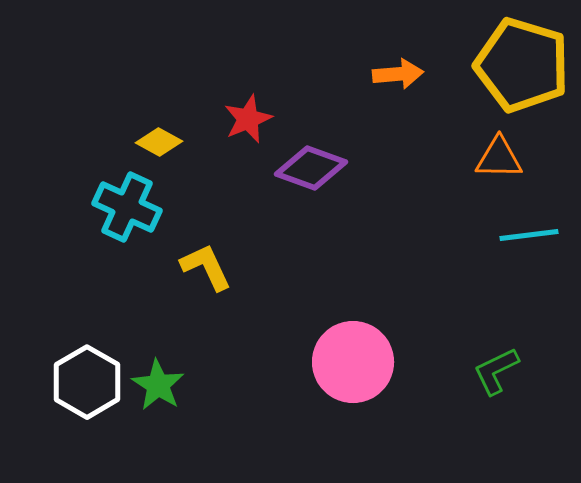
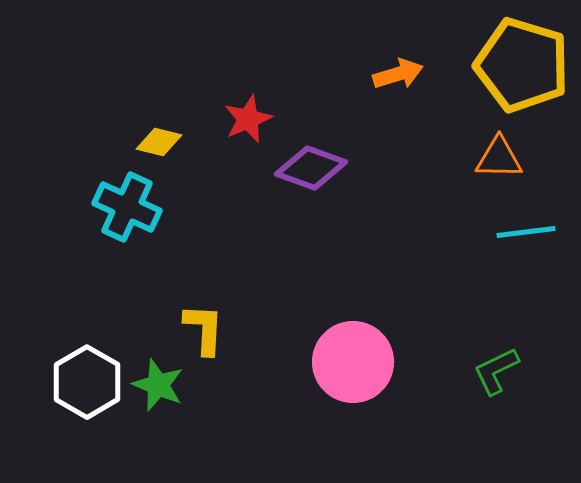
orange arrow: rotated 12 degrees counterclockwise
yellow diamond: rotated 15 degrees counterclockwise
cyan line: moved 3 px left, 3 px up
yellow L-shape: moved 2 px left, 62 px down; rotated 28 degrees clockwise
green star: rotated 10 degrees counterclockwise
